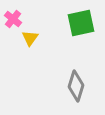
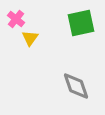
pink cross: moved 3 px right
gray diamond: rotated 36 degrees counterclockwise
